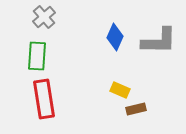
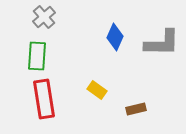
gray L-shape: moved 3 px right, 2 px down
yellow rectangle: moved 23 px left; rotated 12 degrees clockwise
